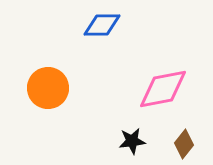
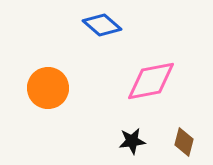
blue diamond: rotated 42 degrees clockwise
pink diamond: moved 12 px left, 8 px up
brown diamond: moved 2 px up; rotated 24 degrees counterclockwise
